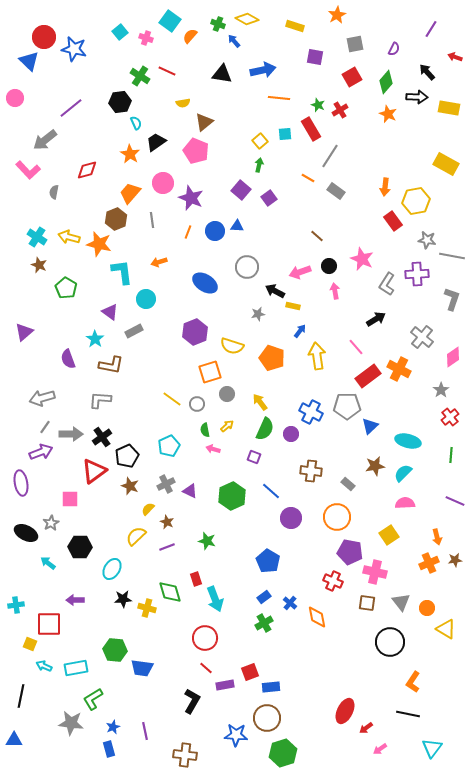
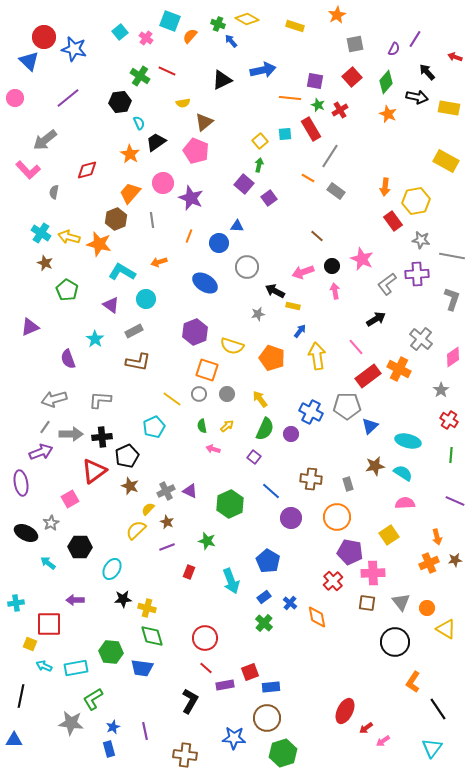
cyan square at (170, 21): rotated 15 degrees counterclockwise
purple line at (431, 29): moved 16 px left, 10 px down
pink cross at (146, 38): rotated 16 degrees clockwise
blue arrow at (234, 41): moved 3 px left
purple square at (315, 57): moved 24 px down
black triangle at (222, 74): moved 6 px down; rotated 35 degrees counterclockwise
red square at (352, 77): rotated 12 degrees counterclockwise
black arrow at (417, 97): rotated 10 degrees clockwise
orange line at (279, 98): moved 11 px right
purple line at (71, 108): moved 3 px left, 10 px up
cyan semicircle at (136, 123): moved 3 px right
yellow rectangle at (446, 164): moved 3 px up
purple square at (241, 190): moved 3 px right, 6 px up
blue circle at (215, 231): moved 4 px right, 12 px down
orange line at (188, 232): moved 1 px right, 4 px down
cyan cross at (37, 237): moved 4 px right, 4 px up
gray star at (427, 240): moved 6 px left
brown star at (39, 265): moved 6 px right, 2 px up
black circle at (329, 266): moved 3 px right
cyan L-shape at (122, 272): rotated 52 degrees counterclockwise
pink arrow at (300, 272): moved 3 px right
gray L-shape at (387, 284): rotated 20 degrees clockwise
green pentagon at (66, 288): moved 1 px right, 2 px down
purple triangle at (110, 312): moved 1 px right, 7 px up
purple triangle at (24, 332): moved 6 px right, 5 px up; rotated 18 degrees clockwise
gray cross at (422, 337): moved 1 px left, 2 px down
brown L-shape at (111, 365): moved 27 px right, 3 px up
orange square at (210, 372): moved 3 px left, 2 px up; rotated 35 degrees clockwise
gray arrow at (42, 398): moved 12 px right, 1 px down
yellow arrow at (260, 402): moved 3 px up
gray circle at (197, 404): moved 2 px right, 10 px up
red cross at (450, 417): moved 1 px left, 3 px down; rotated 18 degrees counterclockwise
green semicircle at (205, 430): moved 3 px left, 4 px up
black cross at (102, 437): rotated 30 degrees clockwise
cyan pentagon at (169, 446): moved 15 px left, 19 px up
purple square at (254, 457): rotated 16 degrees clockwise
brown cross at (311, 471): moved 8 px down
cyan semicircle at (403, 473): rotated 78 degrees clockwise
gray cross at (166, 484): moved 7 px down
gray rectangle at (348, 484): rotated 32 degrees clockwise
green hexagon at (232, 496): moved 2 px left, 8 px down
pink square at (70, 499): rotated 30 degrees counterclockwise
yellow semicircle at (136, 536): moved 6 px up
pink cross at (375, 572): moved 2 px left, 1 px down; rotated 15 degrees counterclockwise
red rectangle at (196, 579): moved 7 px left, 7 px up; rotated 40 degrees clockwise
red cross at (333, 581): rotated 24 degrees clockwise
green diamond at (170, 592): moved 18 px left, 44 px down
cyan arrow at (215, 599): moved 16 px right, 18 px up
cyan cross at (16, 605): moved 2 px up
green cross at (264, 623): rotated 18 degrees counterclockwise
black circle at (390, 642): moved 5 px right
green hexagon at (115, 650): moved 4 px left, 2 px down
black L-shape at (192, 701): moved 2 px left
black line at (408, 714): moved 30 px right, 5 px up; rotated 45 degrees clockwise
blue star at (236, 735): moved 2 px left, 3 px down
pink arrow at (380, 749): moved 3 px right, 8 px up
